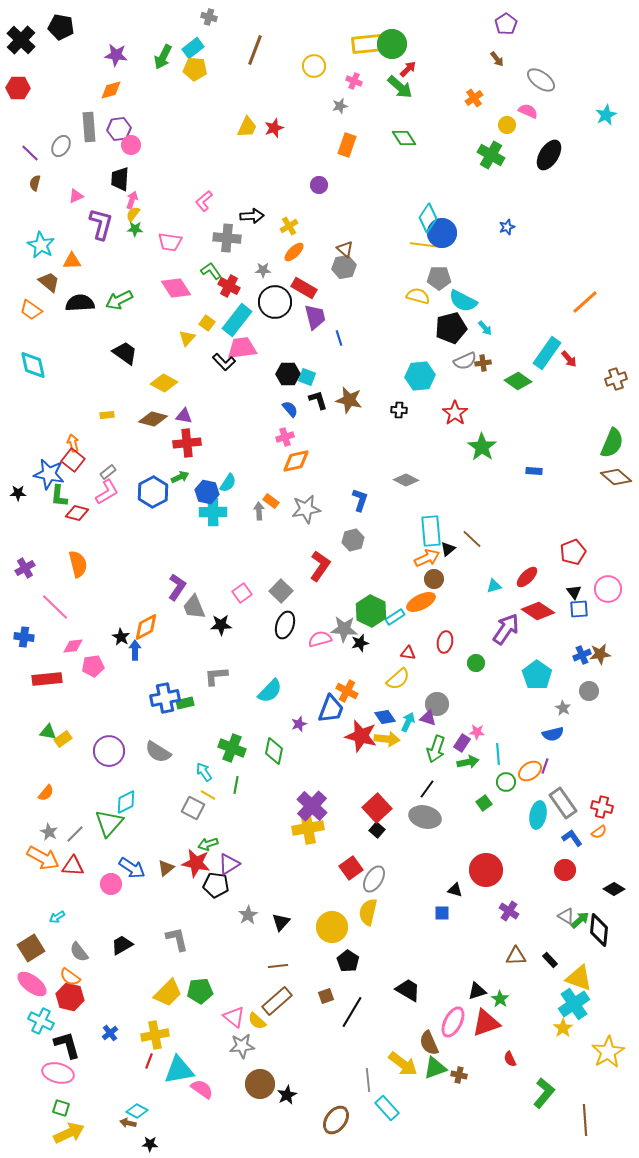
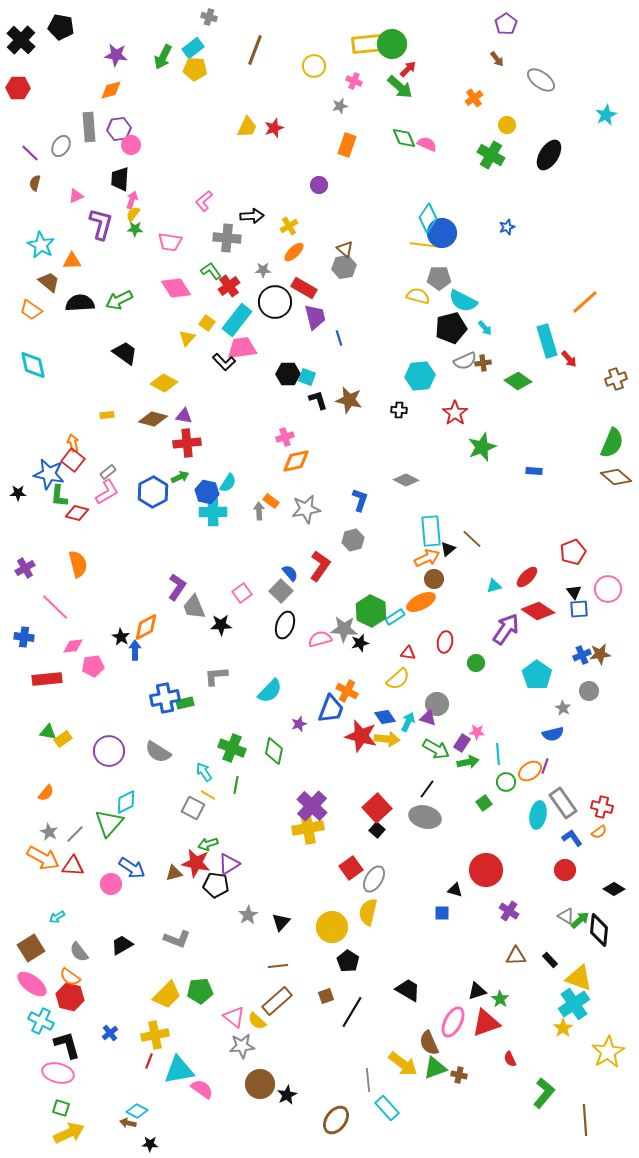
pink semicircle at (528, 111): moved 101 px left, 33 px down
green diamond at (404, 138): rotated 10 degrees clockwise
red cross at (229, 286): rotated 25 degrees clockwise
cyan rectangle at (547, 353): moved 12 px up; rotated 52 degrees counterclockwise
blue semicircle at (290, 409): moved 164 px down
green star at (482, 447): rotated 16 degrees clockwise
green arrow at (436, 749): rotated 80 degrees counterclockwise
brown triangle at (166, 868): moved 8 px right, 5 px down; rotated 24 degrees clockwise
gray L-shape at (177, 939): rotated 124 degrees clockwise
yellow trapezoid at (168, 993): moved 1 px left, 2 px down
